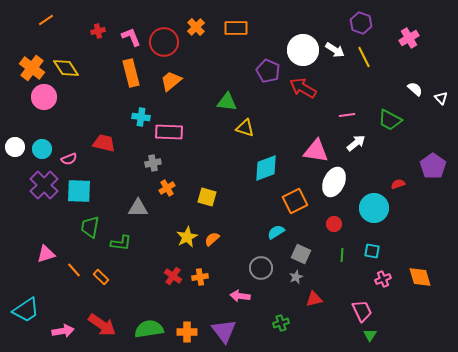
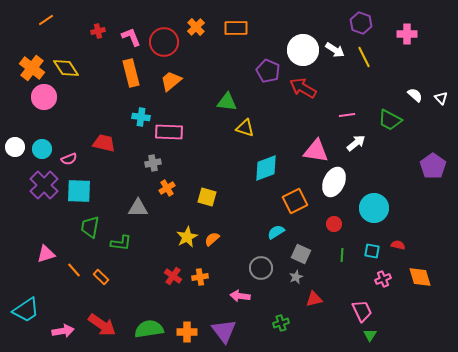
pink cross at (409, 38): moved 2 px left, 4 px up; rotated 30 degrees clockwise
white semicircle at (415, 89): moved 6 px down
red semicircle at (398, 184): moved 61 px down; rotated 32 degrees clockwise
